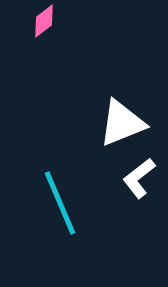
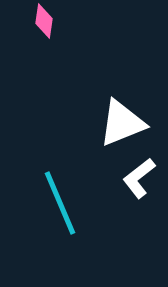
pink diamond: rotated 44 degrees counterclockwise
